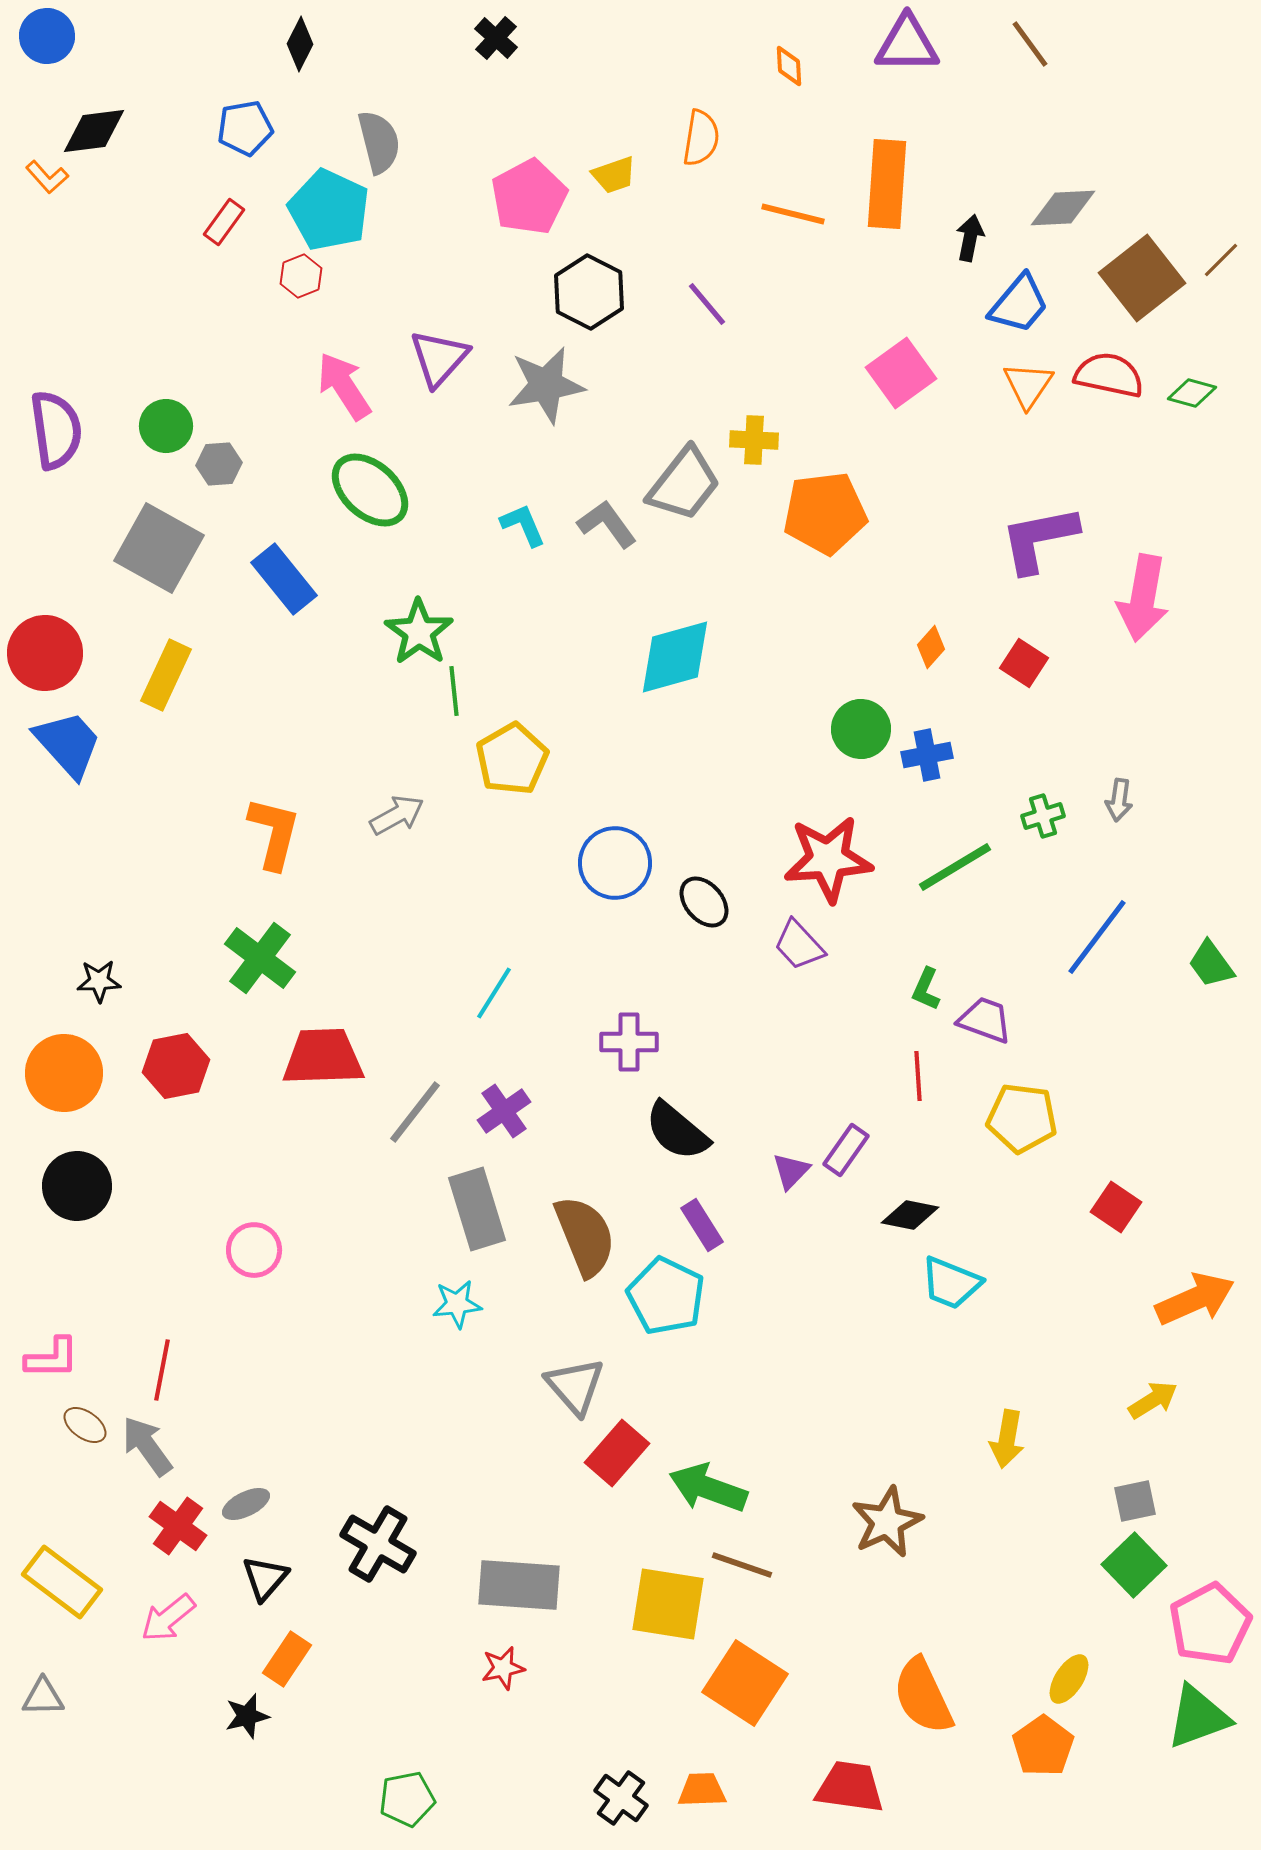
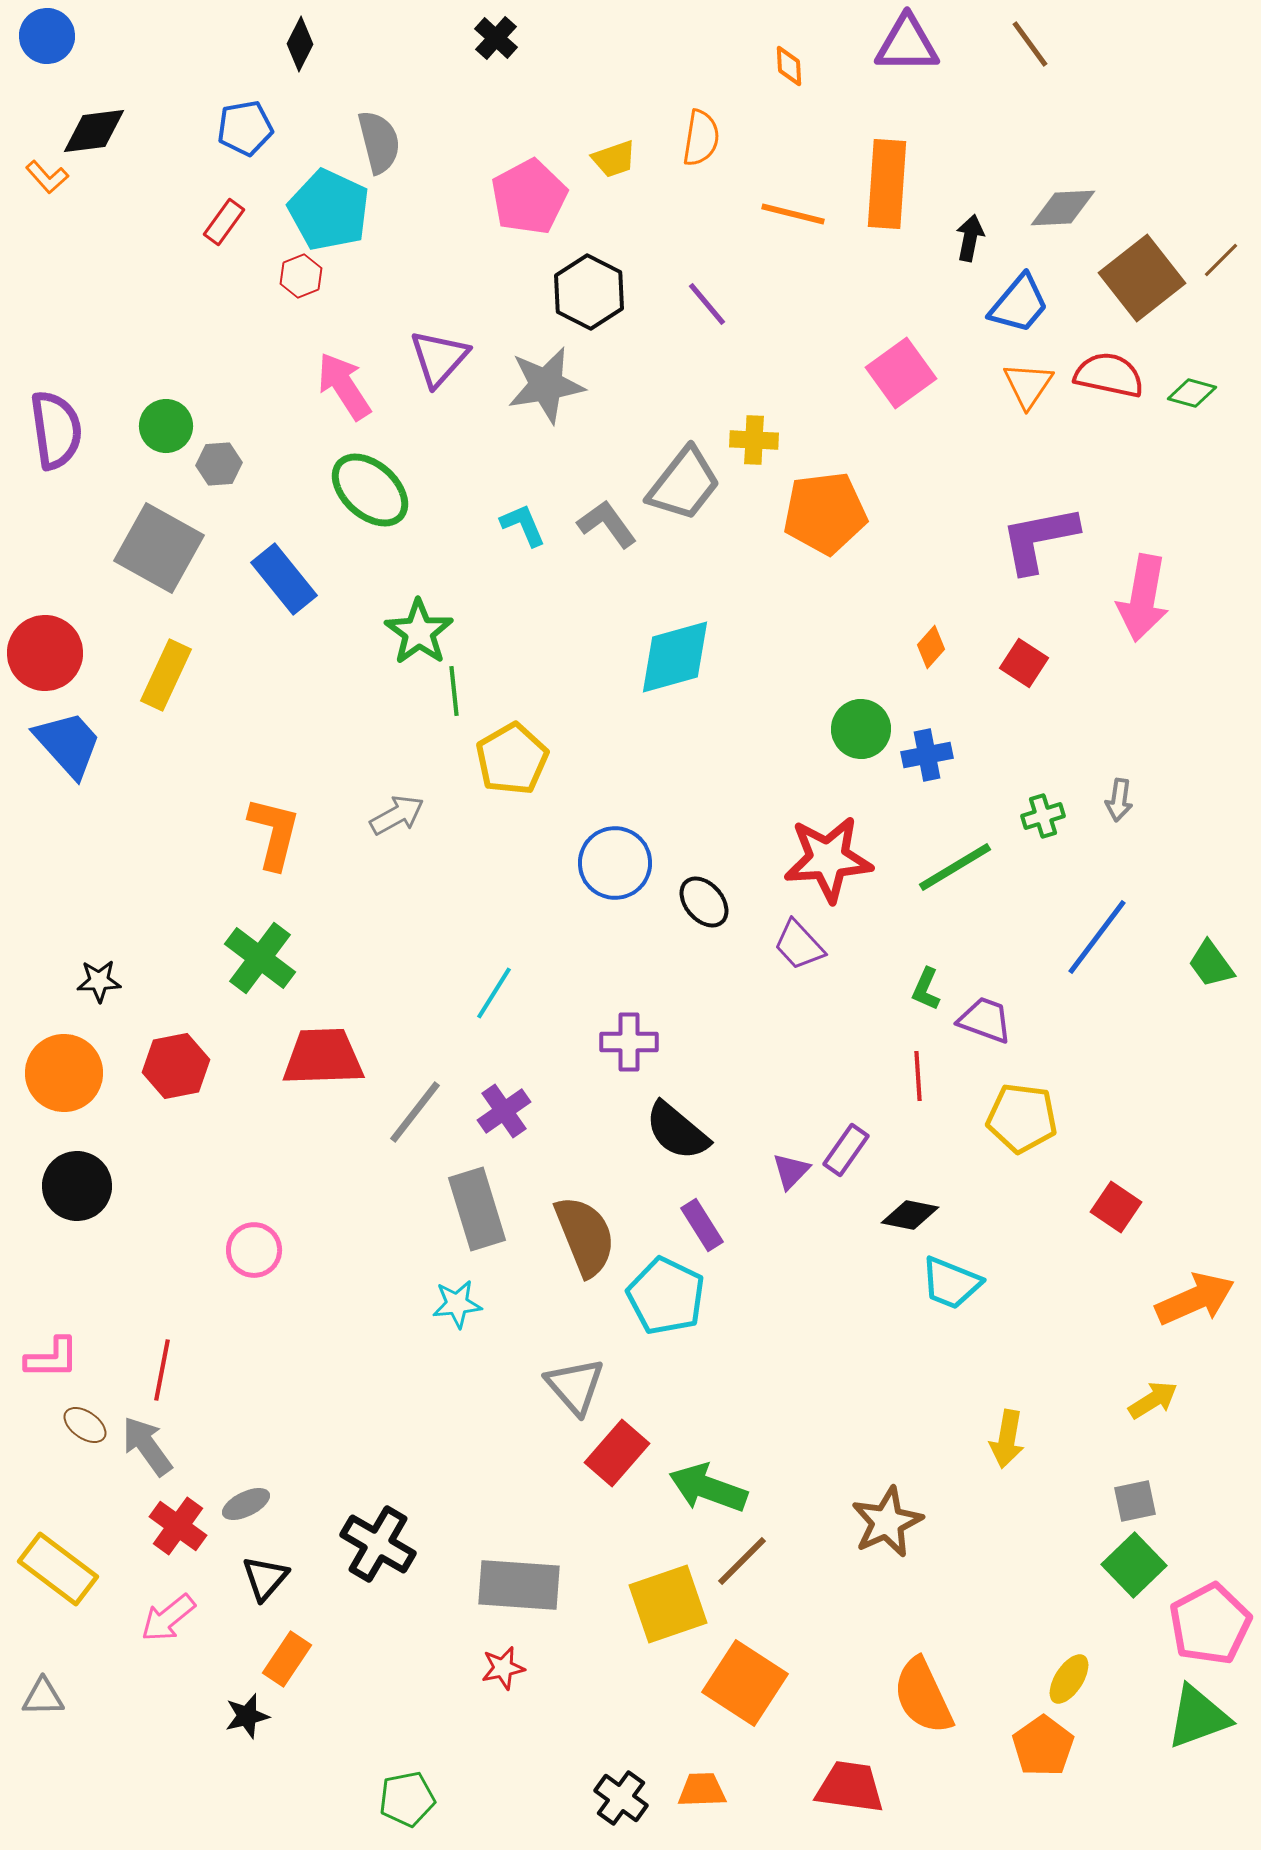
yellow trapezoid at (614, 175): moved 16 px up
brown line at (742, 1565): moved 4 px up; rotated 64 degrees counterclockwise
yellow rectangle at (62, 1582): moved 4 px left, 13 px up
yellow square at (668, 1604): rotated 28 degrees counterclockwise
